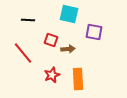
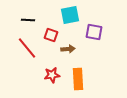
cyan square: moved 1 px right, 1 px down; rotated 24 degrees counterclockwise
red square: moved 5 px up
red line: moved 4 px right, 5 px up
red star: rotated 14 degrees clockwise
